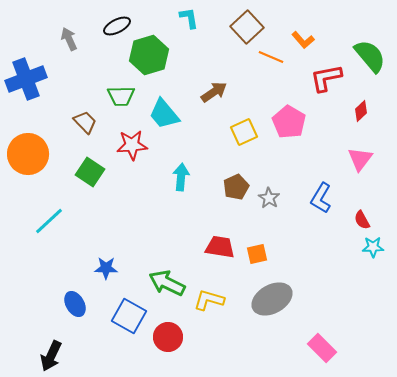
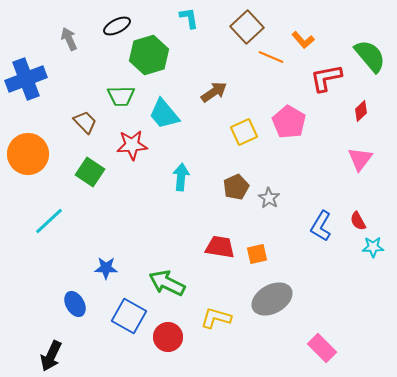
blue L-shape: moved 28 px down
red semicircle: moved 4 px left, 1 px down
yellow L-shape: moved 7 px right, 18 px down
